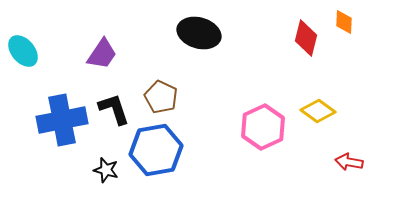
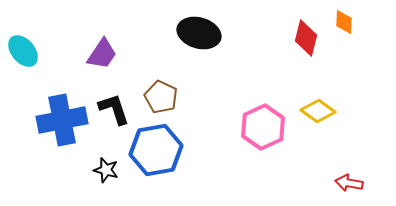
red arrow: moved 21 px down
